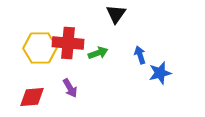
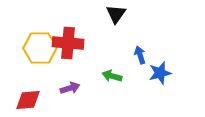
green arrow: moved 14 px right, 23 px down; rotated 144 degrees counterclockwise
purple arrow: rotated 78 degrees counterclockwise
red diamond: moved 4 px left, 3 px down
